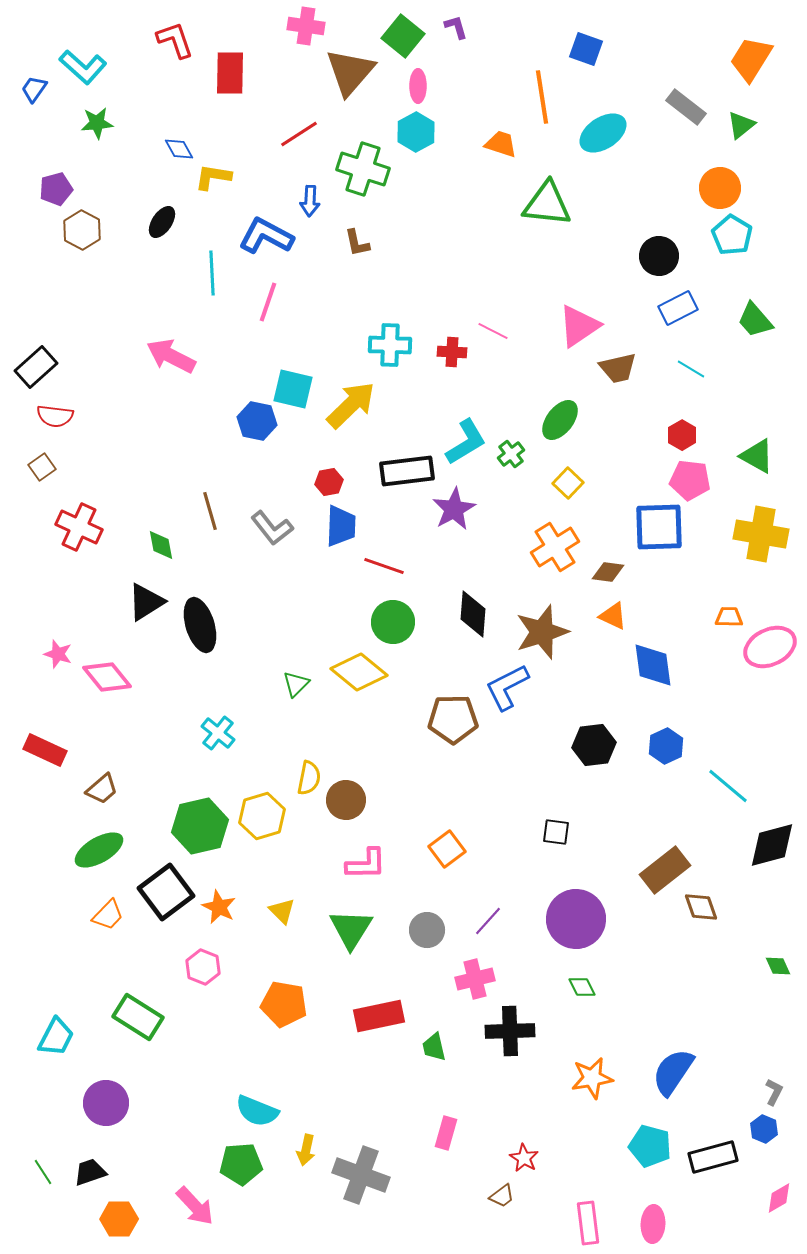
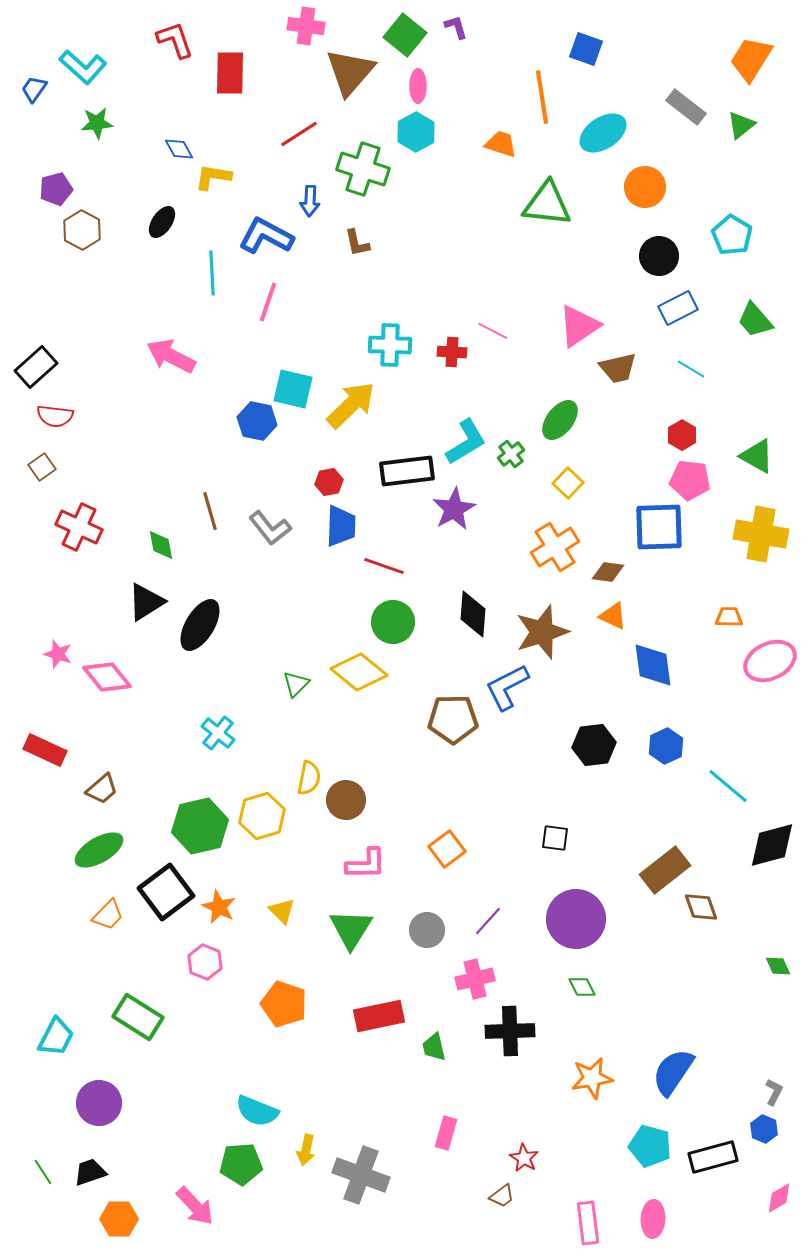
green square at (403, 36): moved 2 px right, 1 px up
orange circle at (720, 188): moved 75 px left, 1 px up
gray L-shape at (272, 528): moved 2 px left
black ellipse at (200, 625): rotated 48 degrees clockwise
pink ellipse at (770, 647): moved 14 px down
black square at (556, 832): moved 1 px left, 6 px down
pink hexagon at (203, 967): moved 2 px right, 5 px up
orange pentagon at (284, 1004): rotated 9 degrees clockwise
purple circle at (106, 1103): moved 7 px left
pink ellipse at (653, 1224): moved 5 px up
